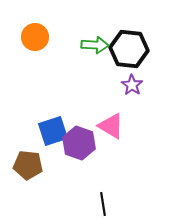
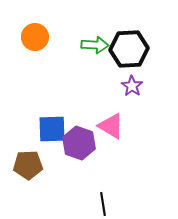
black hexagon: rotated 9 degrees counterclockwise
purple star: moved 1 px down
blue square: moved 1 px left, 2 px up; rotated 16 degrees clockwise
brown pentagon: rotated 8 degrees counterclockwise
